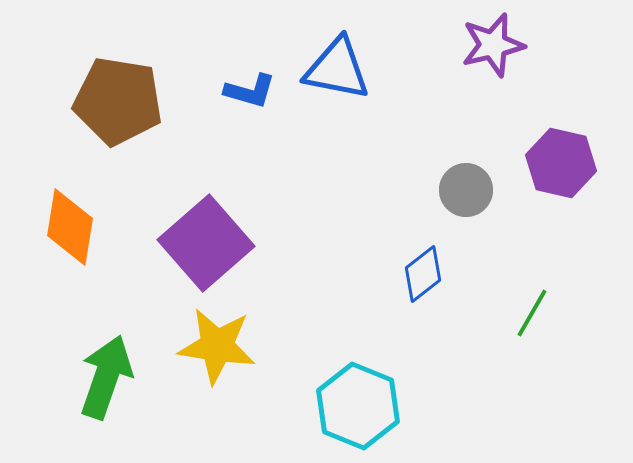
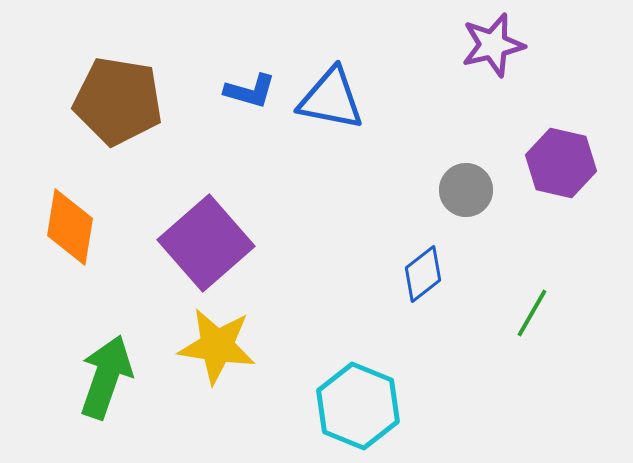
blue triangle: moved 6 px left, 30 px down
